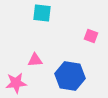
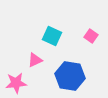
cyan square: moved 10 px right, 23 px down; rotated 18 degrees clockwise
pink square: rotated 16 degrees clockwise
pink triangle: rotated 21 degrees counterclockwise
